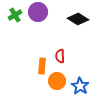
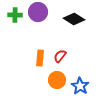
green cross: rotated 32 degrees clockwise
black diamond: moved 4 px left
red semicircle: rotated 40 degrees clockwise
orange rectangle: moved 2 px left, 8 px up
orange circle: moved 1 px up
